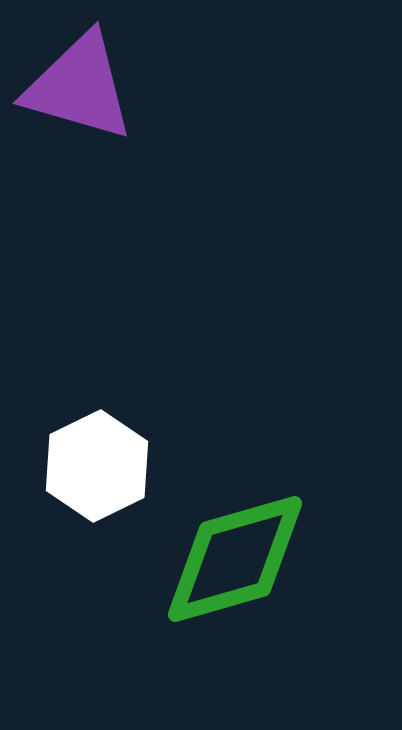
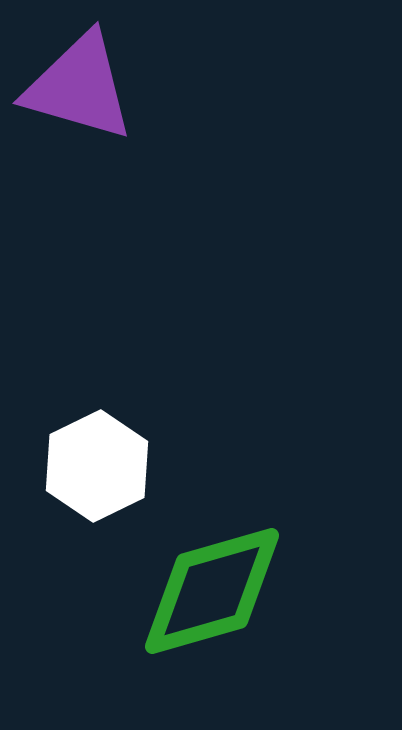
green diamond: moved 23 px left, 32 px down
